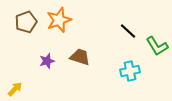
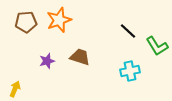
brown pentagon: rotated 15 degrees clockwise
yellow arrow: rotated 21 degrees counterclockwise
